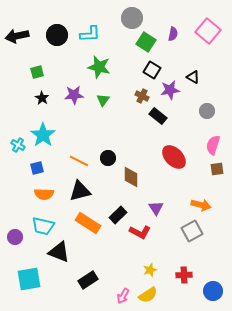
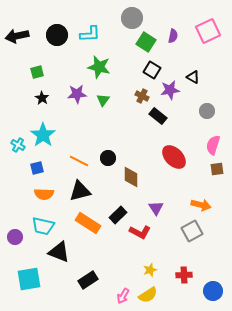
pink square at (208, 31): rotated 25 degrees clockwise
purple semicircle at (173, 34): moved 2 px down
purple star at (74, 95): moved 3 px right, 1 px up
